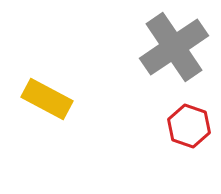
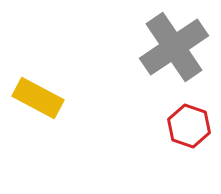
yellow rectangle: moved 9 px left, 1 px up
